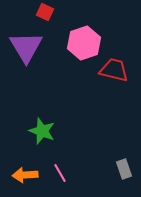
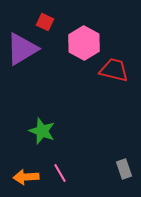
red square: moved 10 px down
pink hexagon: rotated 12 degrees counterclockwise
purple triangle: moved 4 px left, 2 px down; rotated 30 degrees clockwise
orange arrow: moved 1 px right, 2 px down
